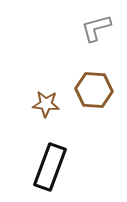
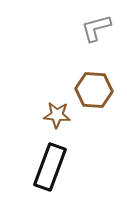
brown star: moved 11 px right, 11 px down
